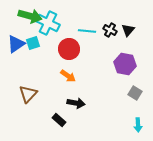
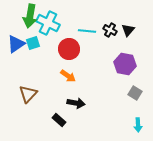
green arrow: rotated 85 degrees clockwise
